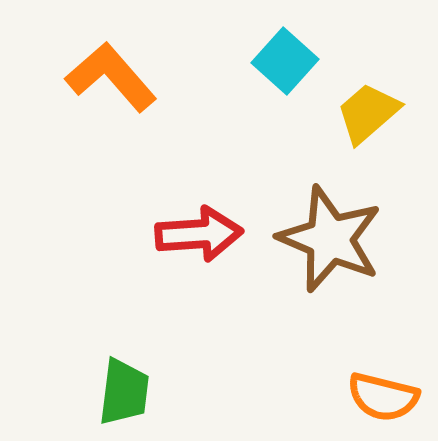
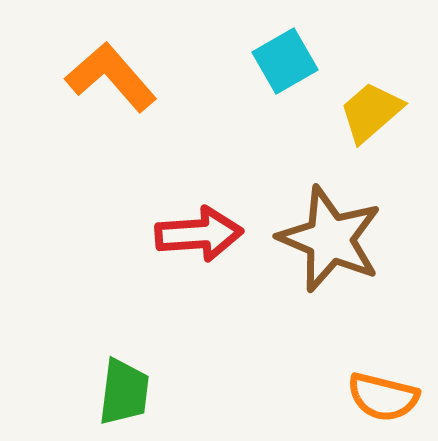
cyan square: rotated 18 degrees clockwise
yellow trapezoid: moved 3 px right, 1 px up
